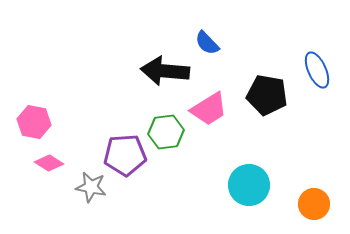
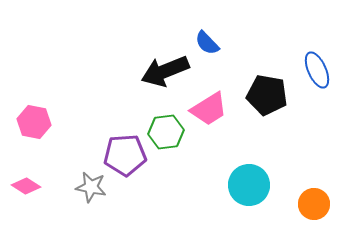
black arrow: rotated 27 degrees counterclockwise
pink diamond: moved 23 px left, 23 px down
